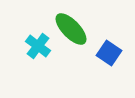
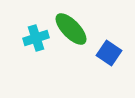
cyan cross: moved 2 px left, 8 px up; rotated 35 degrees clockwise
